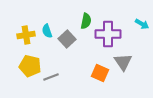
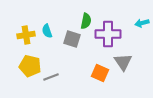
cyan arrow: moved 1 px up; rotated 136 degrees clockwise
gray square: moved 5 px right; rotated 30 degrees counterclockwise
